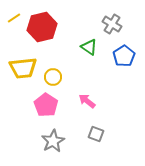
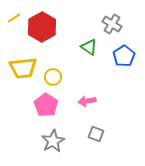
red hexagon: rotated 16 degrees counterclockwise
pink arrow: rotated 48 degrees counterclockwise
